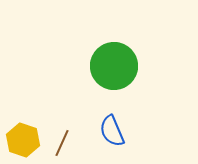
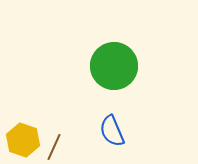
brown line: moved 8 px left, 4 px down
